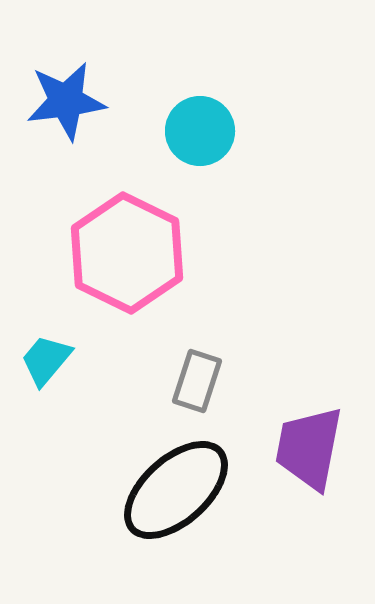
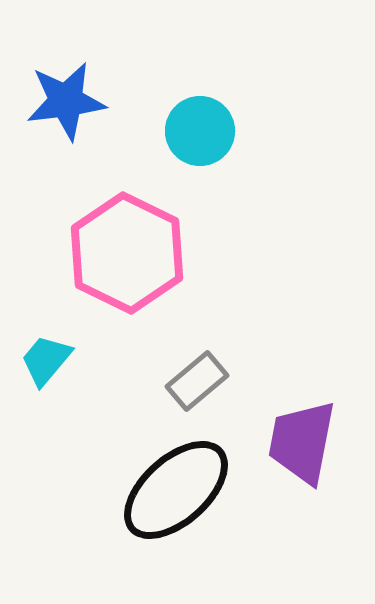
gray rectangle: rotated 32 degrees clockwise
purple trapezoid: moved 7 px left, 6 px up
